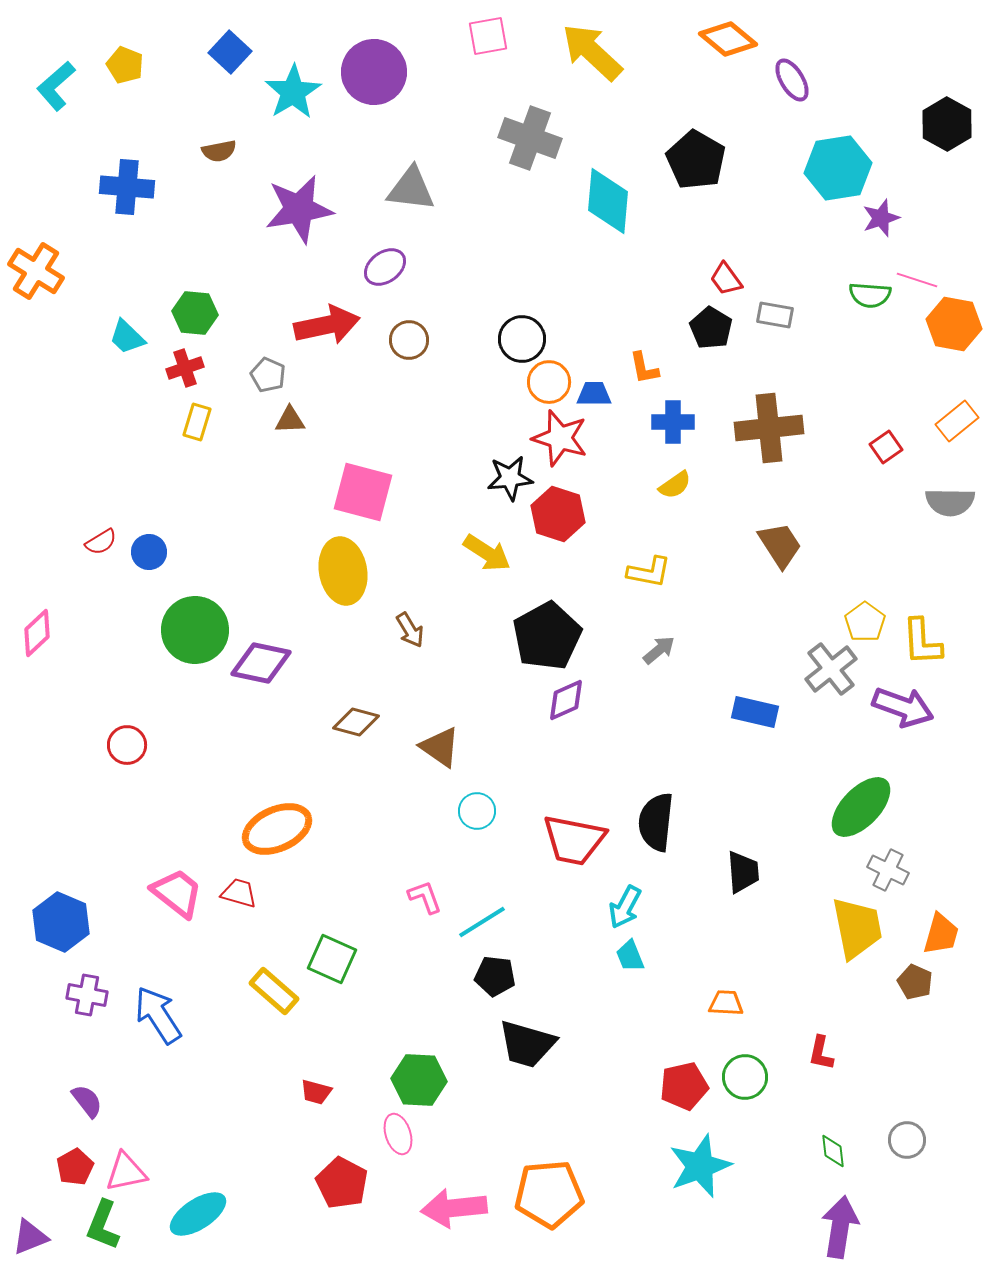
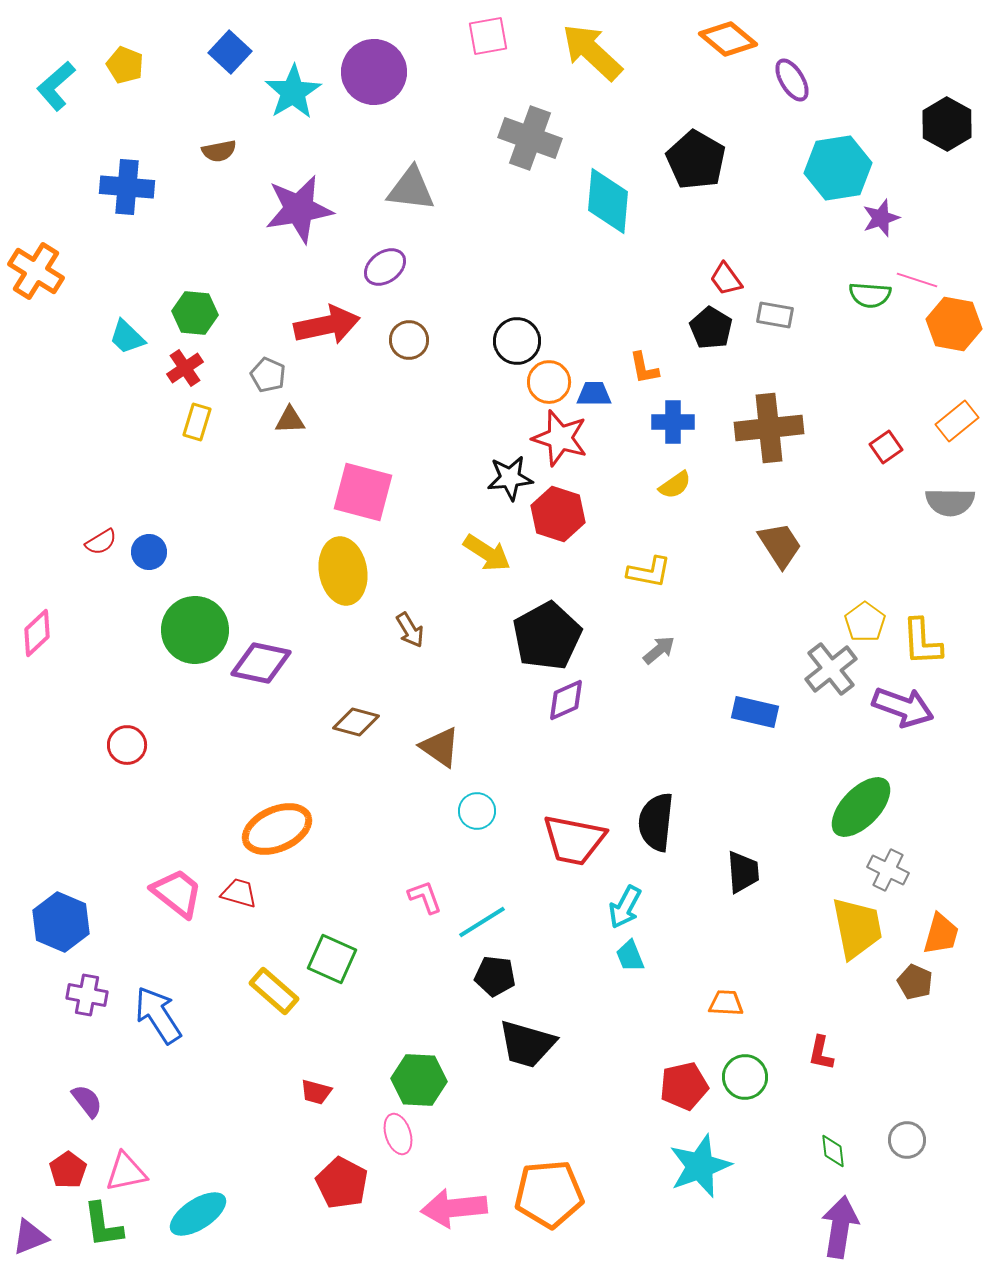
black circle at (522, 339): moved 5 px left, 2 px down
red cross at (185, 368): rotated 15 degrees counterclockwise
red pentagon at (75, 1167): moved 7 px left, 3 px down; rotated 6 degrees counterclockwise
green L-shape at (103, 1225): rotated 30 degrees counterclockwise
